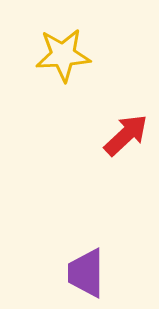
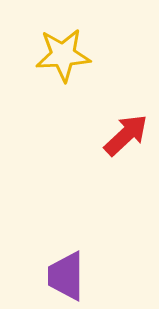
purple trapezoid: moved 20 px left, 3 px down
